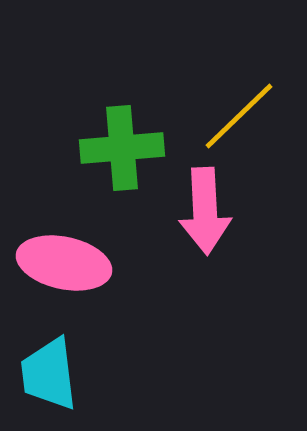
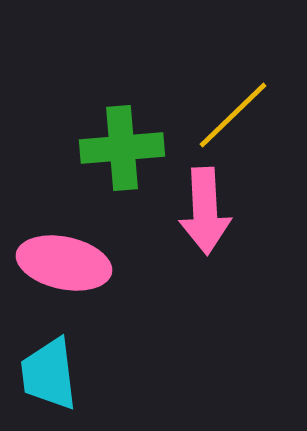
yellow line: moved 6 px left, 1 px up
